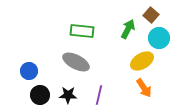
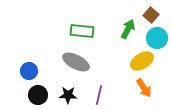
cyan circle: moved 2 px left
black circle: moved 2 px left
